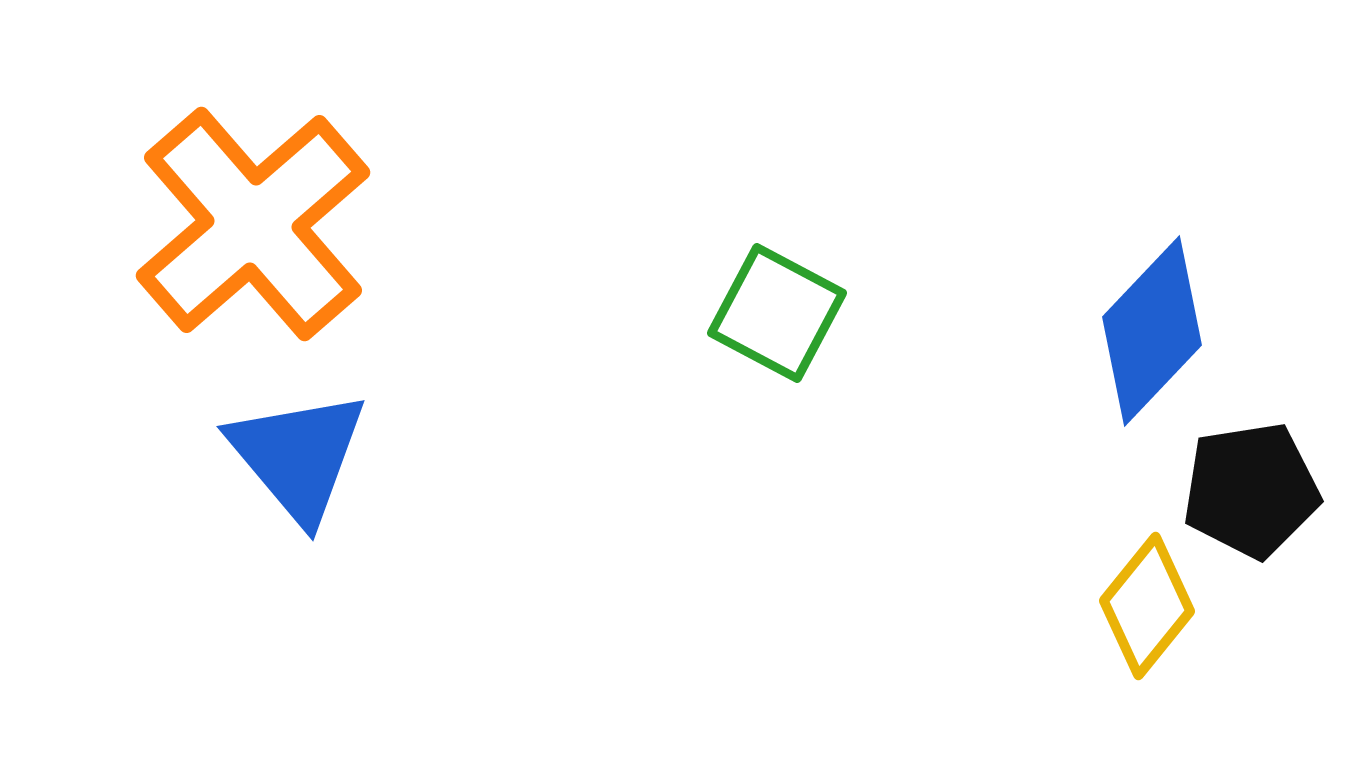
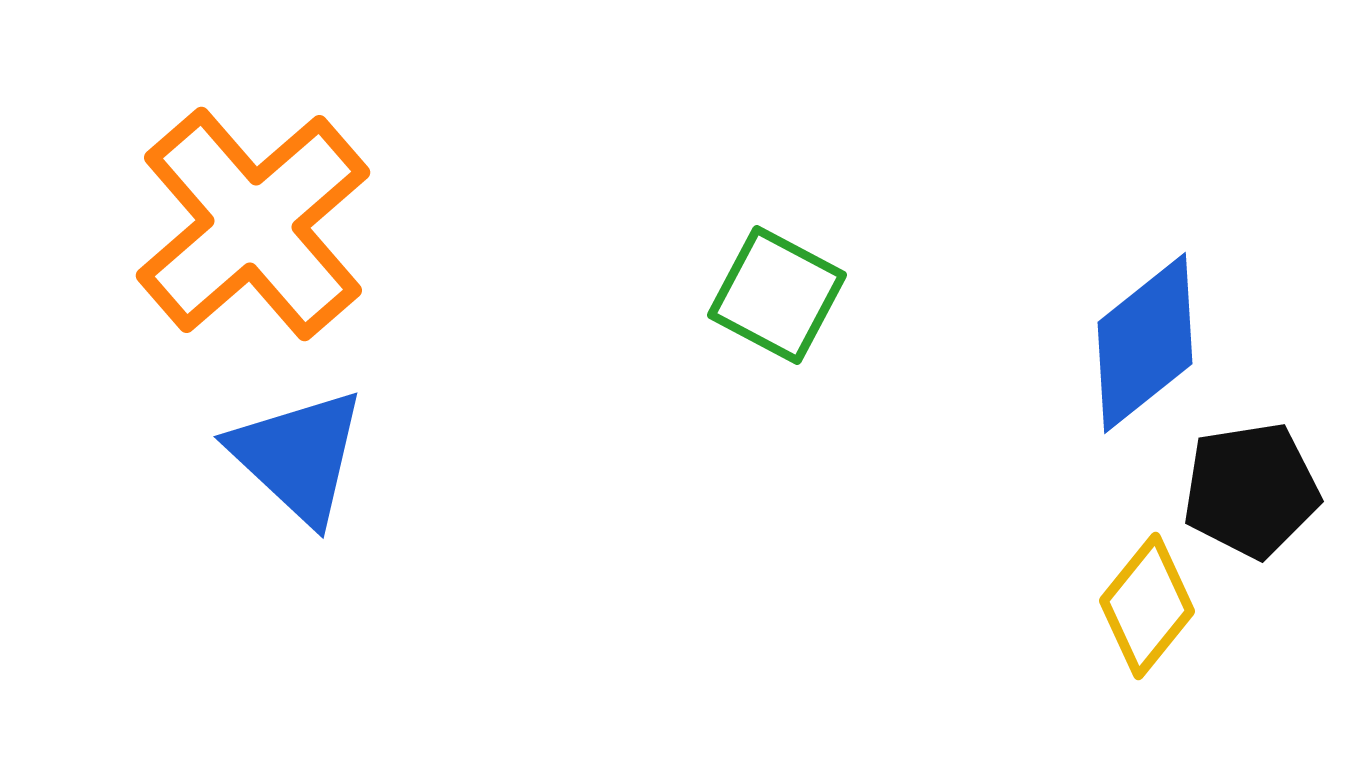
green square: moved 18 px up
blue diamond: moved 7 px left, 12 px down; rotated 8 degrees clockwise
blue triangle: rotated 7 degrees counterclockwise
